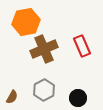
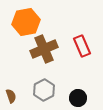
brown semicircle: moved 1 px left, 1 px up; rotated 48 degrees counterclockwise
